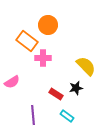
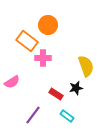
yellow semicircle: rotated 25 degrees clockwise
purple line: rotated 42 degrees clockwise
